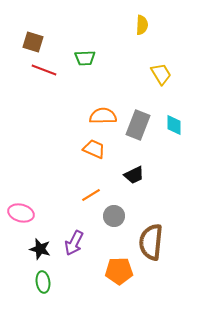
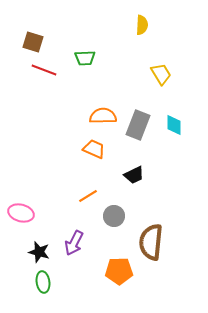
orange line: moved 3 px left, 1 px down
black star: moved 1 px left, 3 px down
